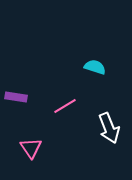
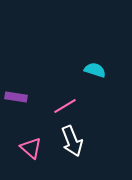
cyan semicircle: moved 3 px down
white arrow: moved 37 px left, 13 px down
pink triangle: rotated 15 degrees counterclockwise
